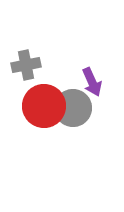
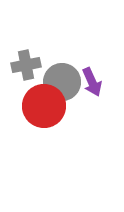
gray circle: moved 11 px left, 26 px up
